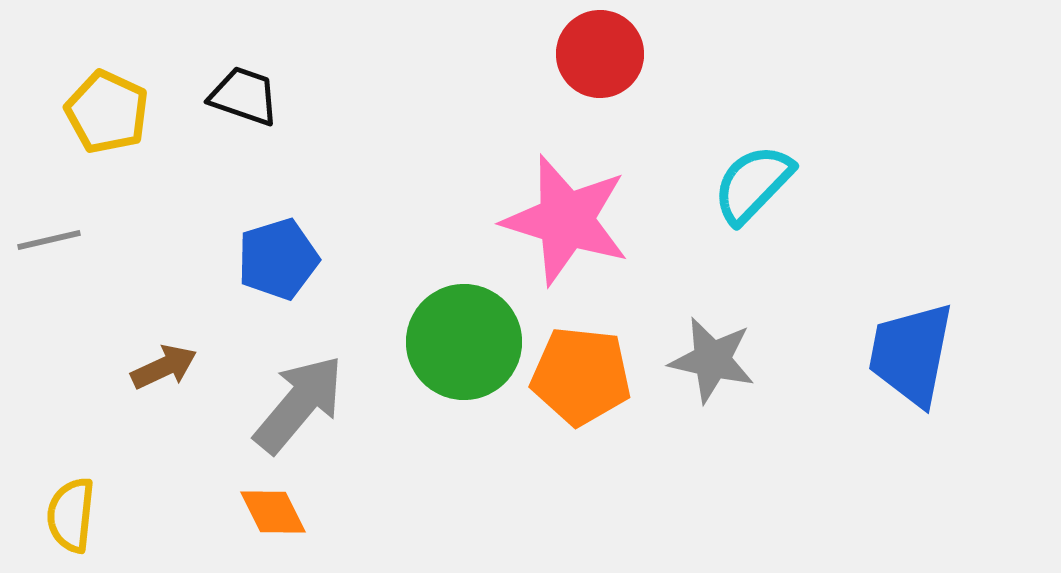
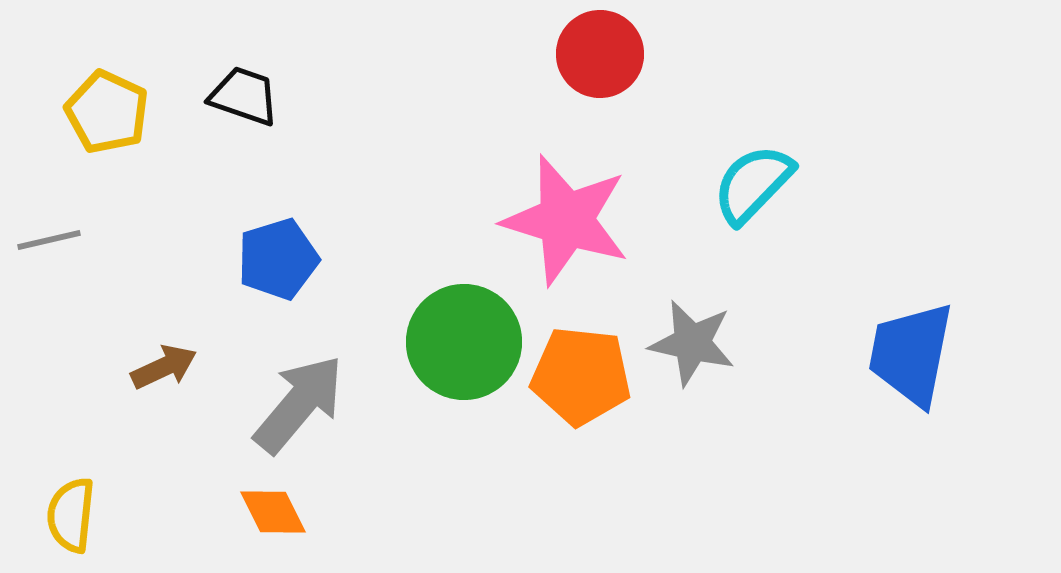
gray star: moved 20 px left, 17 px up
